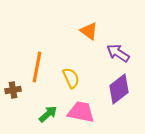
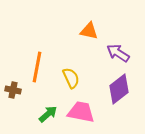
orange triangle: rotated 24 degrees counterclockwise
brown cross: rotated 21 degrees clockwise
